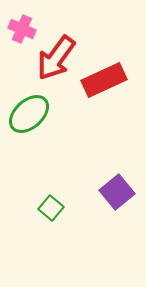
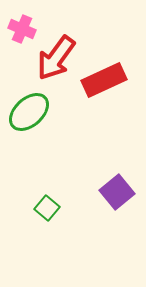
green ellipse: moved 2 px up
green square: moved 4 px left
